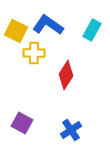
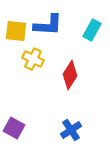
blue L-shape: rotated 148 degrees clockwise
yellow square: rotated 20 degrees counterclockwise
yellow cross: moved 1 px left, 6 px down; rotated 25 degrees clockwise
red diamond: moved 4 px right
purple square: moved 8 px left, 5 px down
